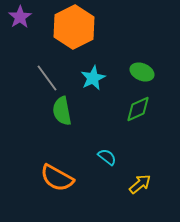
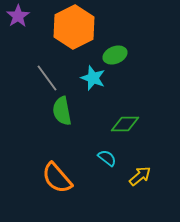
purple star: moved 2 px left, 1 px up
green ellipse: moved 27 px left, 17 px up; rotated 45 degrees counterclockwise
cyan star: rotated 25 degrees counterclockwise
green diamond: moved 13 px left, 15 px down; rotated 24 degrees clockwise
cyan semicircle: moved 1 px down
orange semicircle: rotated 20 degrees clockwise
yellow arrow: moved 8 px up
